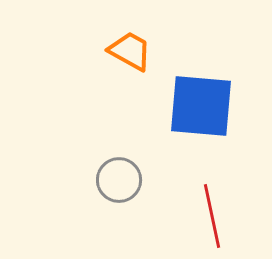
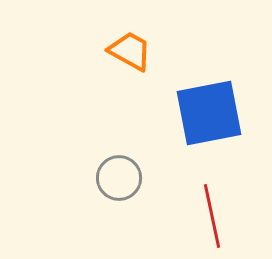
blue square: moved 8 px right, 7 px down; rotated 16 degrees counterclockwise
gray circle: moved 2 px up
